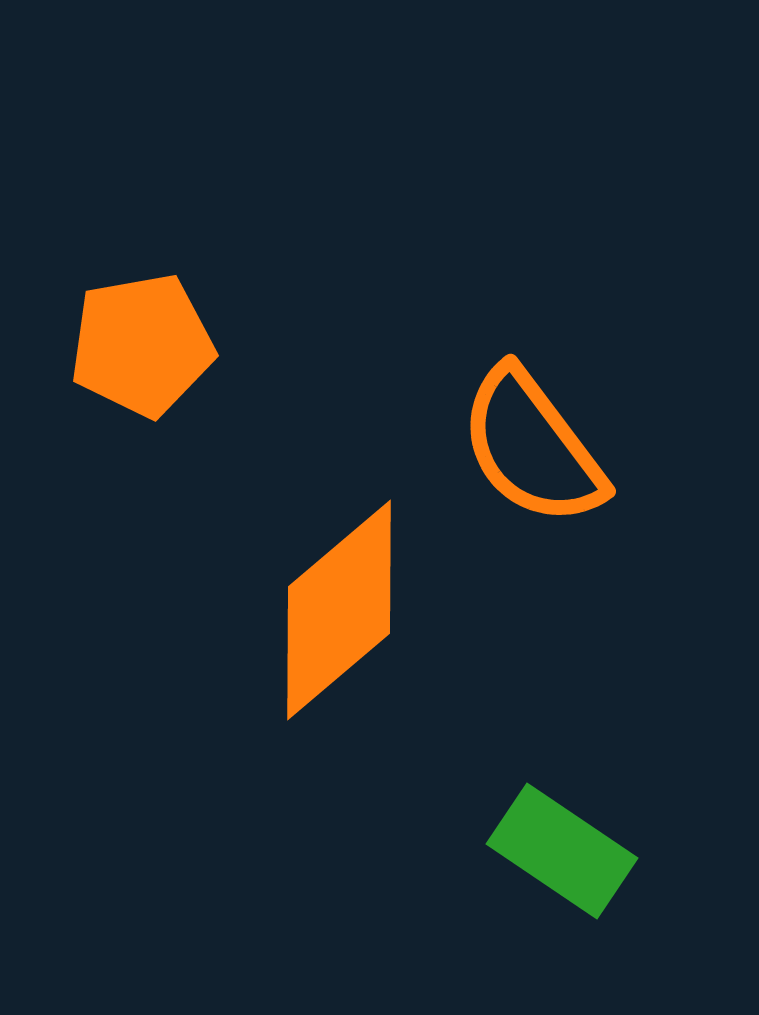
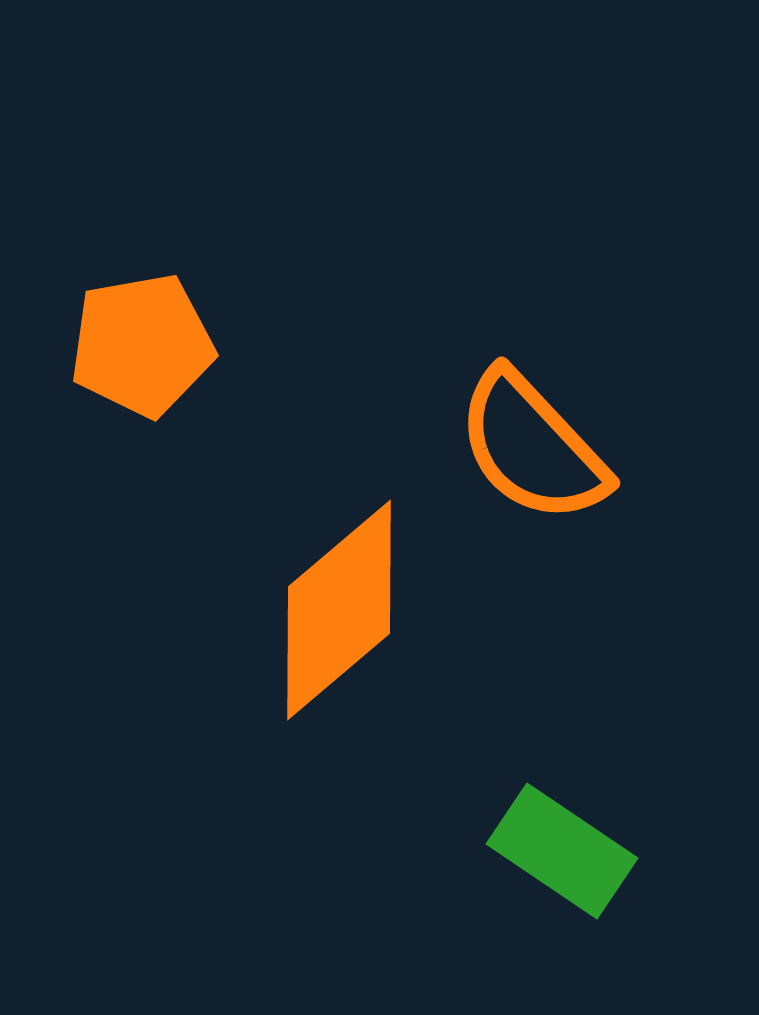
orange semicircle: rotated 6 degrees counterclockwise
